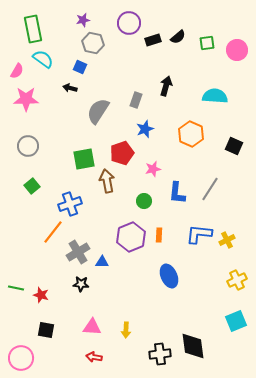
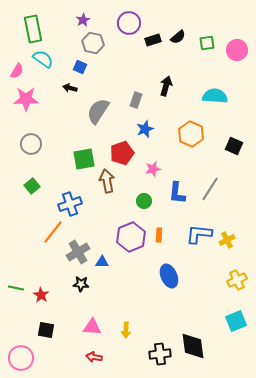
purple star at (83, 20): rotated 16 degrees counterclockwise
gray circle at (28, 146): moved 3 px right, 2 px up
red star at (41, 295): rotated 14 degrees clockwise
